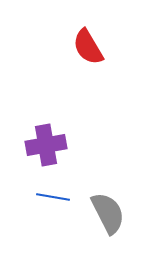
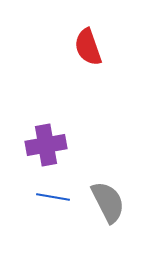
red semicircle: rotated 12 degrees clockwise
gray semicircle: moved 11 px up
